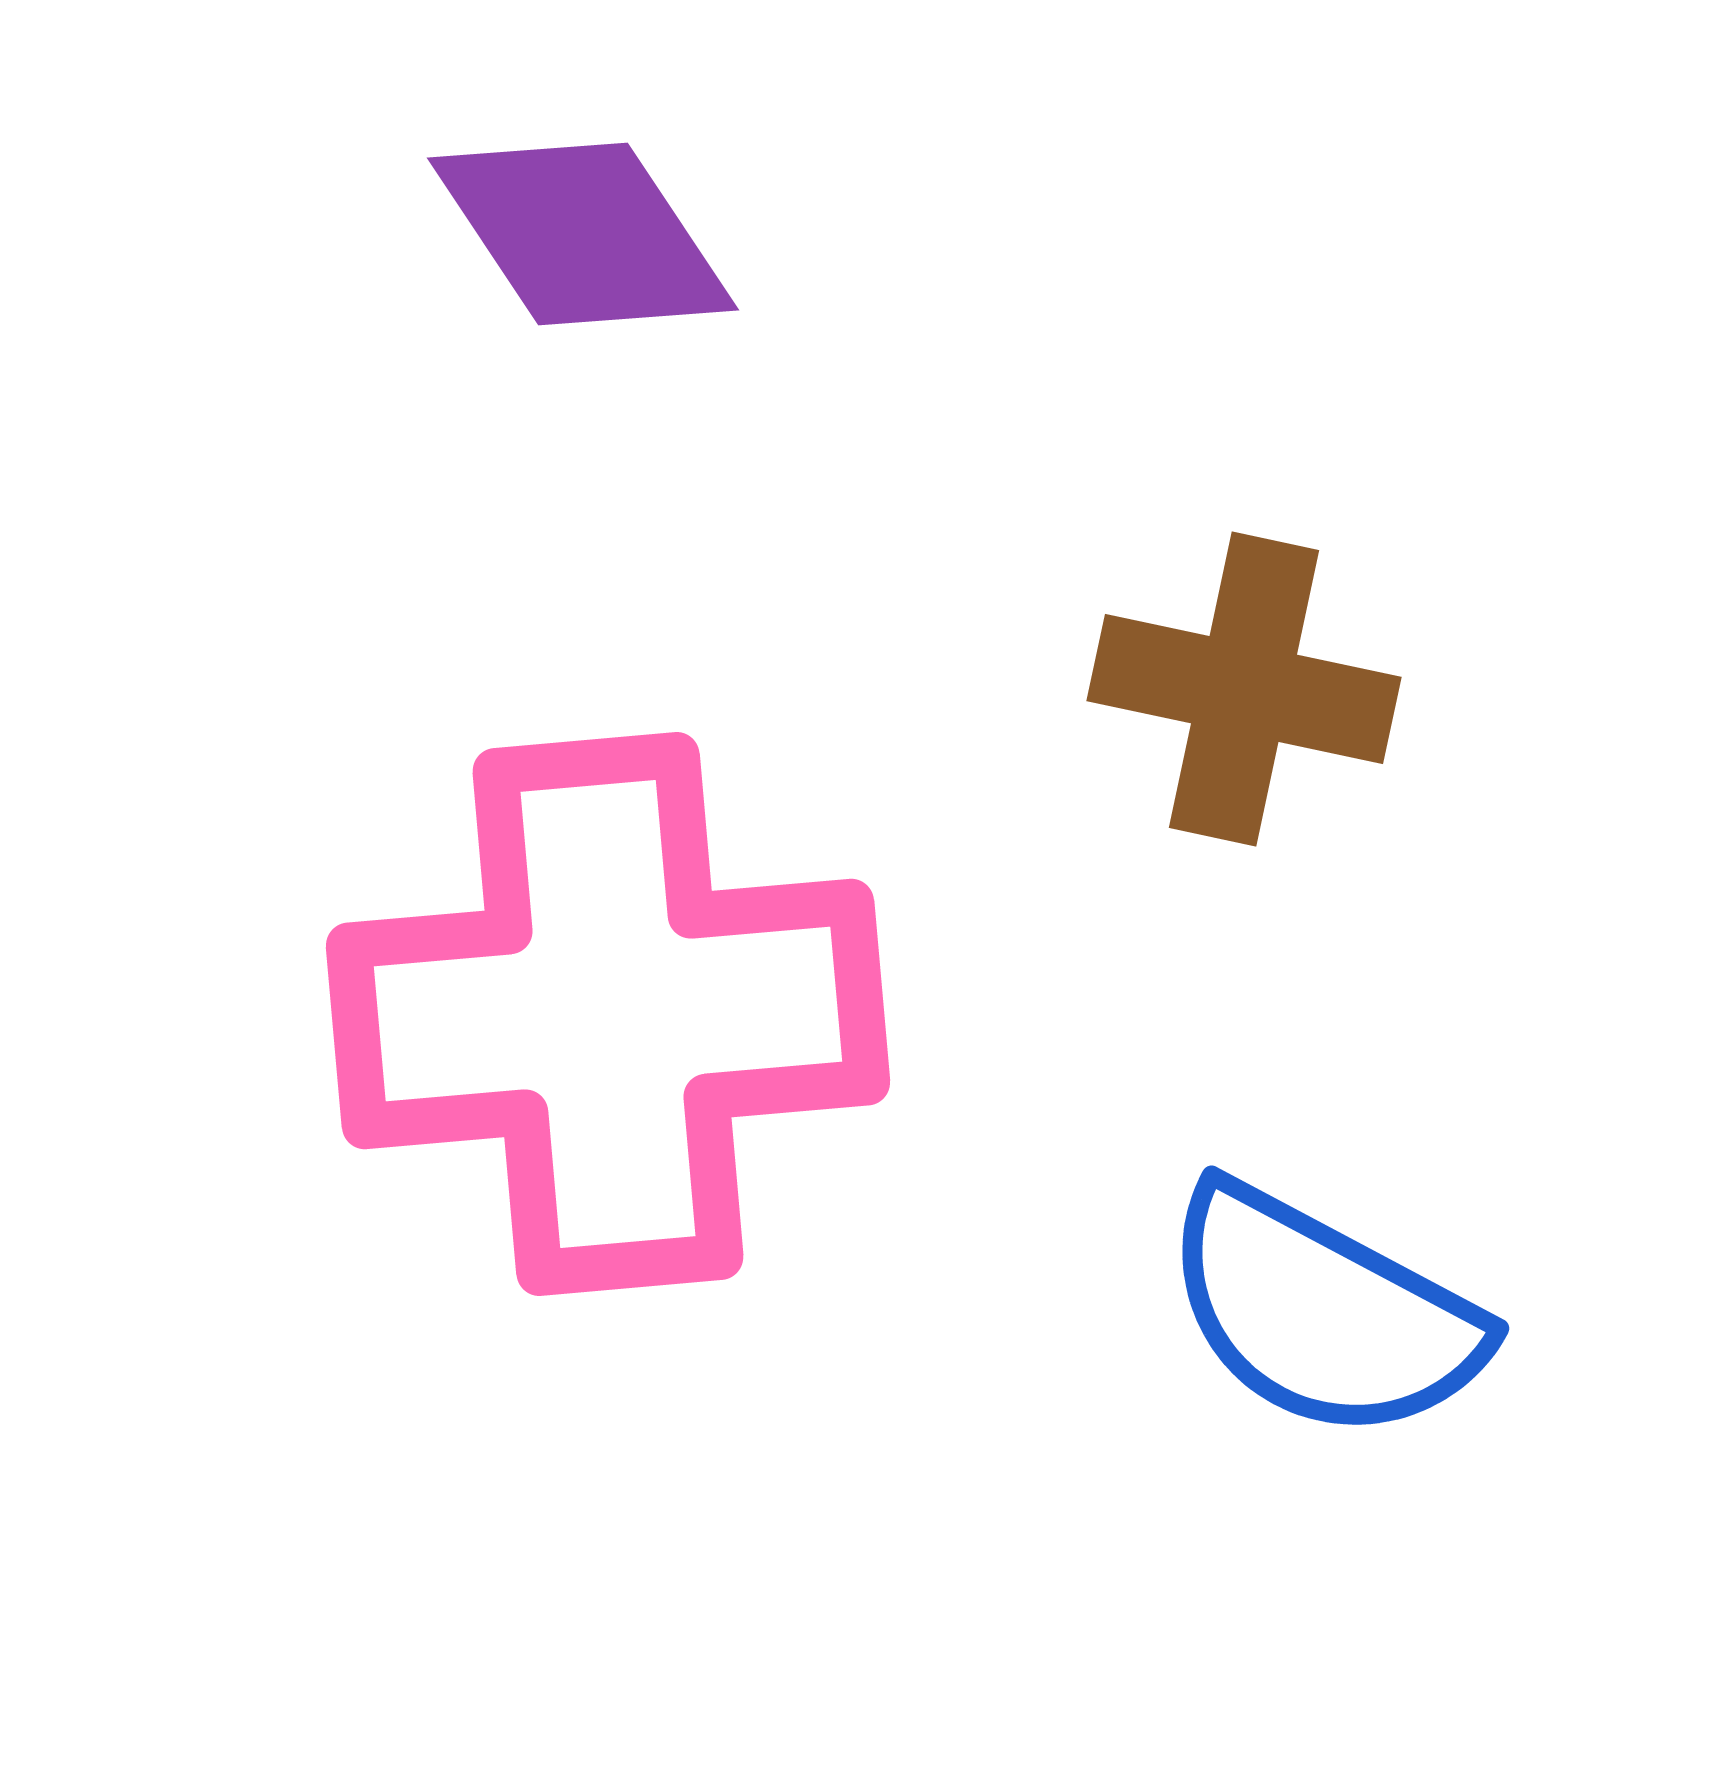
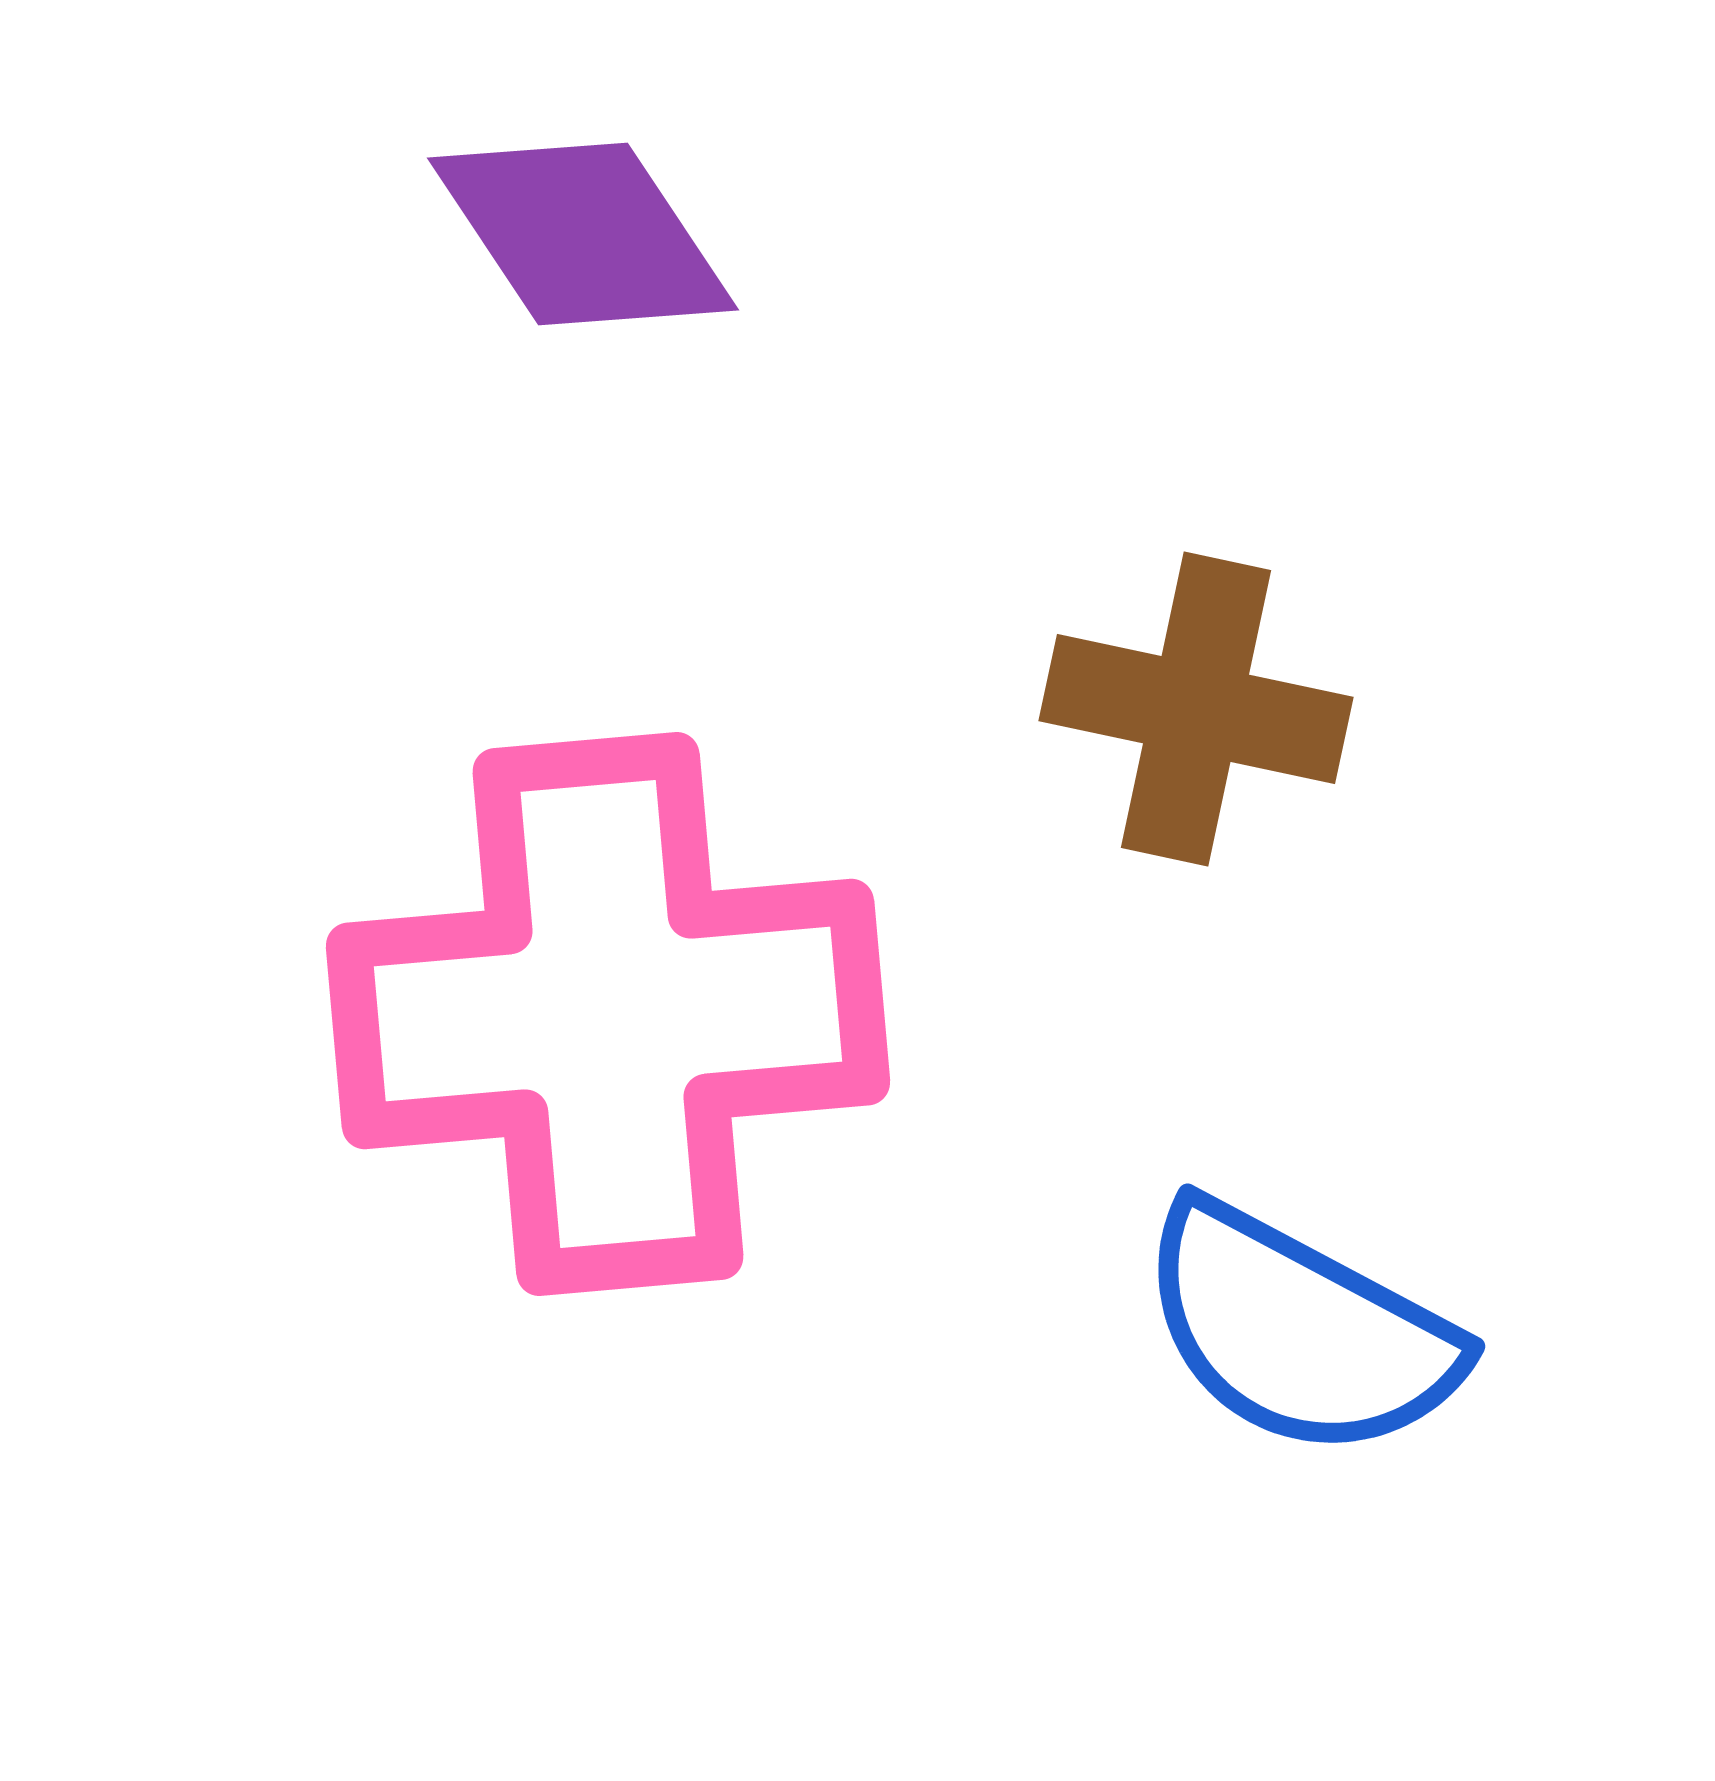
brown cross: moved 48 px left, 20 px down
blue semicircle: moved 24 px left, 18 px down
